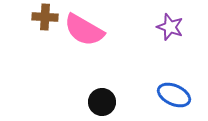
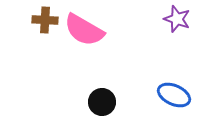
brown cross: moved 3 px down
purple star: moved 7 px right, 8 px up
